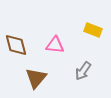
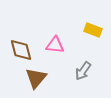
brown diamond: moved 5 px right, 5 px down
